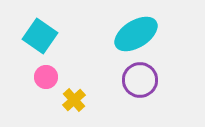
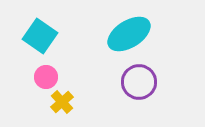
cyan ellipse: moved 7 px left
purple circle: moved 1 px left, 2 px down
yellow cross: moved 12 px left, 2 px down
